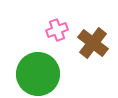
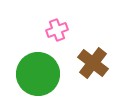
brown cross: moved 20 px down
